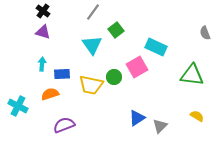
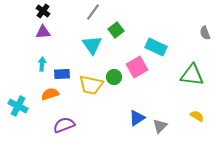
purple triangle: rotated 21 degrees counterclockwise
